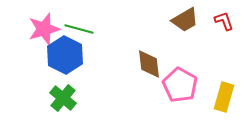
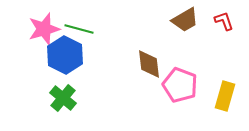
pink pentagon: rotated 8 degrees counterclockwise
yellow rectangle: moved 1 px right, 1 px up
